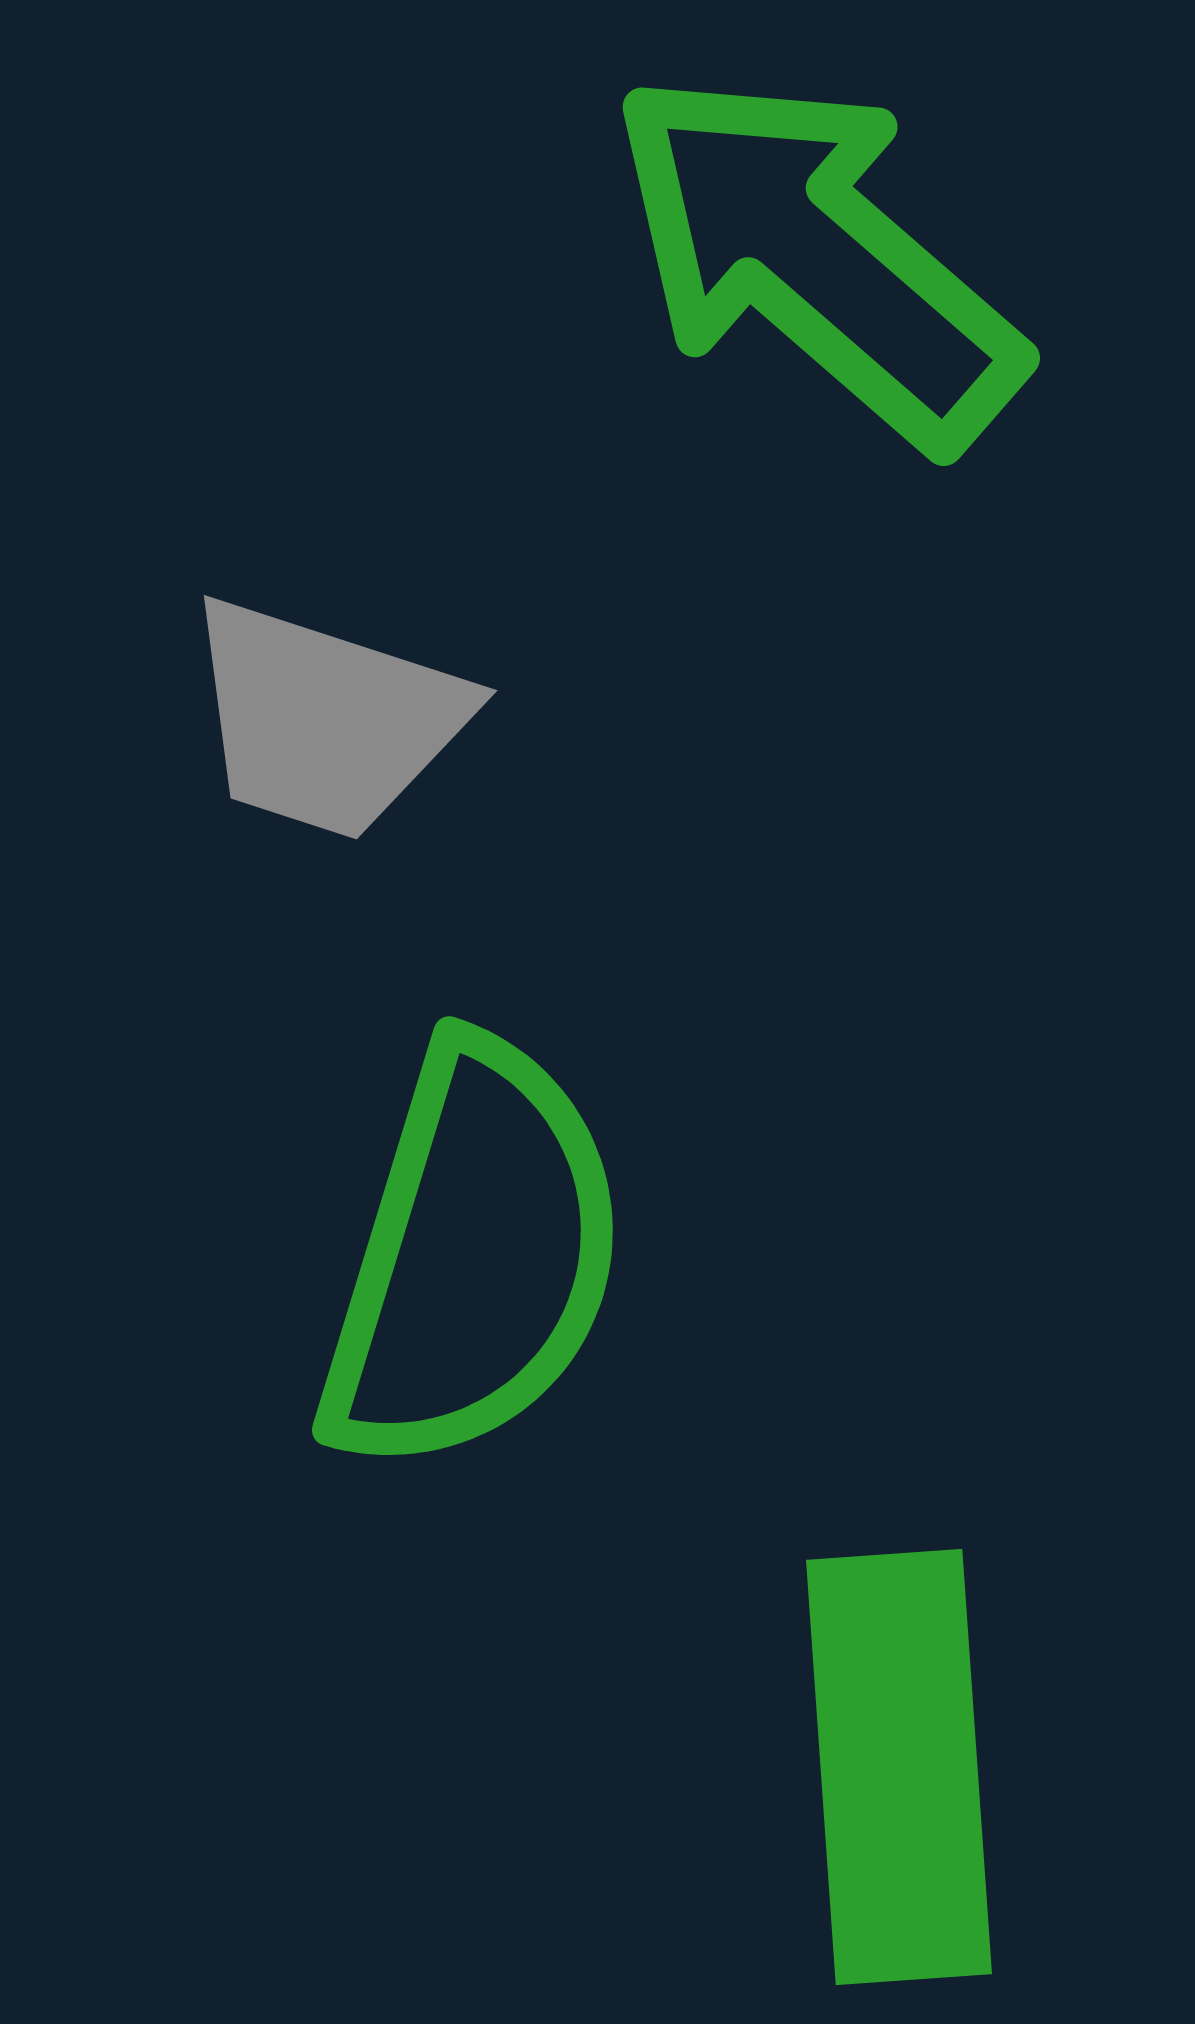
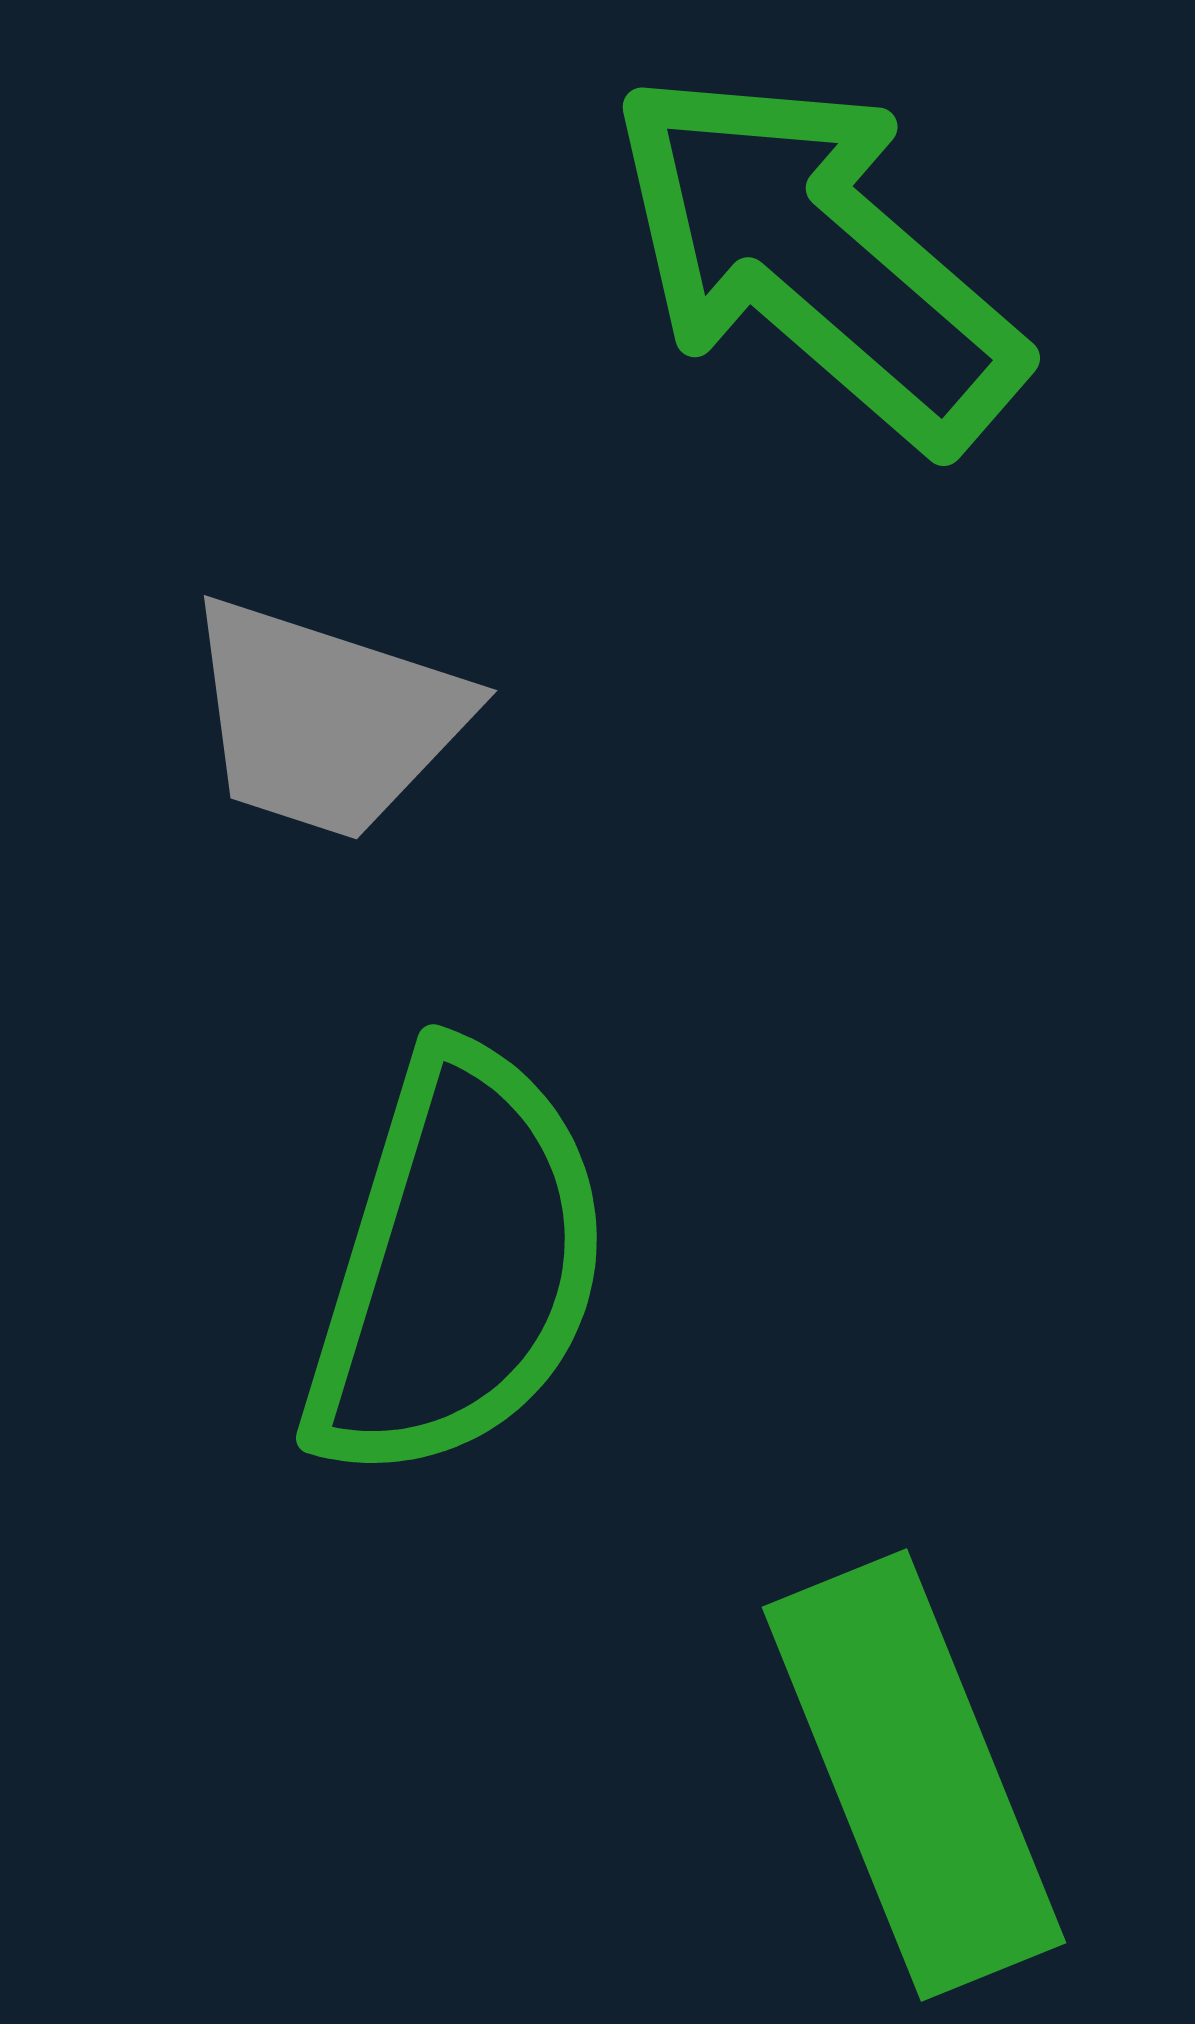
green semicircle: moved 16 px left, 8 px down
green rectangle: moved 15 px right, 8 px down; rotated 18 degrees counterclockwise
